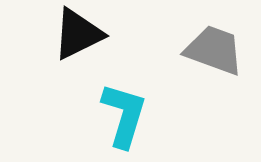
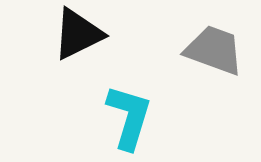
cyan L-shape: moved 5 px right, 2 px down
